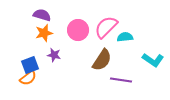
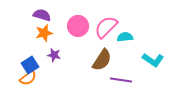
pink circle: moved 4 px up
blue square: rotated 12 degrees counterclockwise
